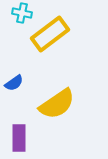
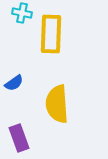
yellow rectangle: moved 1 px right; rotated 51 degrees counterclockwise
yellow semicircle: rotated 120 degrees clockwise
purple rectangle: rotated 20 degrees counterclockwise
